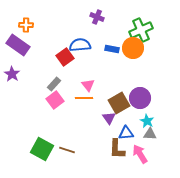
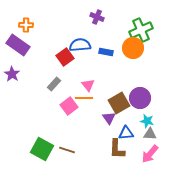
blue rectangle: moved 6 px left, 3 px down
pink square: moved 14 px right, 6 px down
cyan star: rotated 16 degrees counterclockwise
pink arrow: moved 10 px right; rotated 108 degrees counterclockwise
